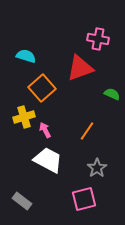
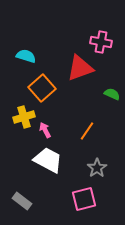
pink cross: moved 3 px right, 3 px down
